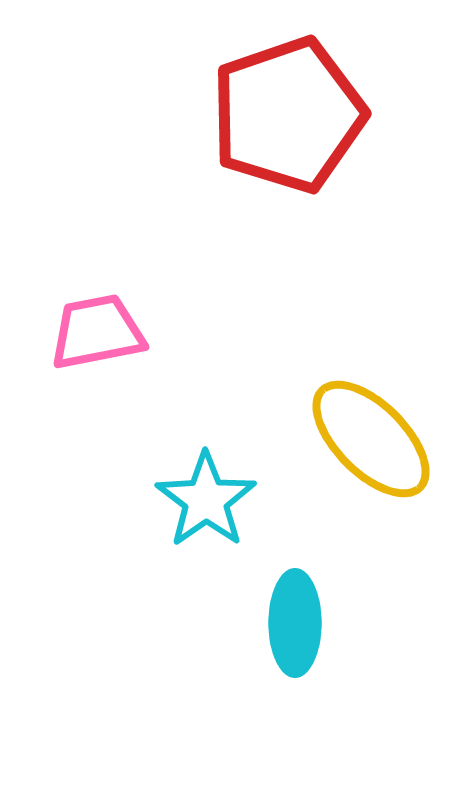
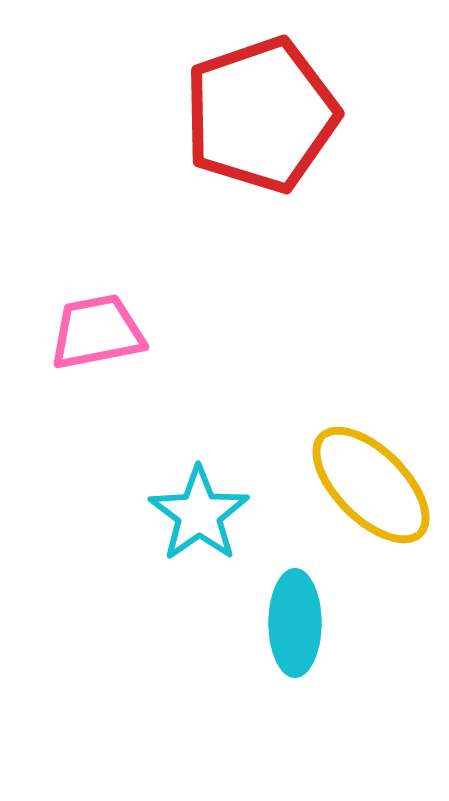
red pentagon: moved 27 px left
yellow ellipse: moved 46 px down
cyan star: moved 7 px left, 14 px down
